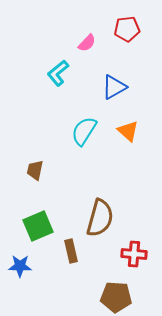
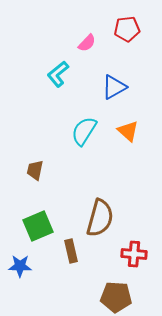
cyan L-shape: moved 1 px down
